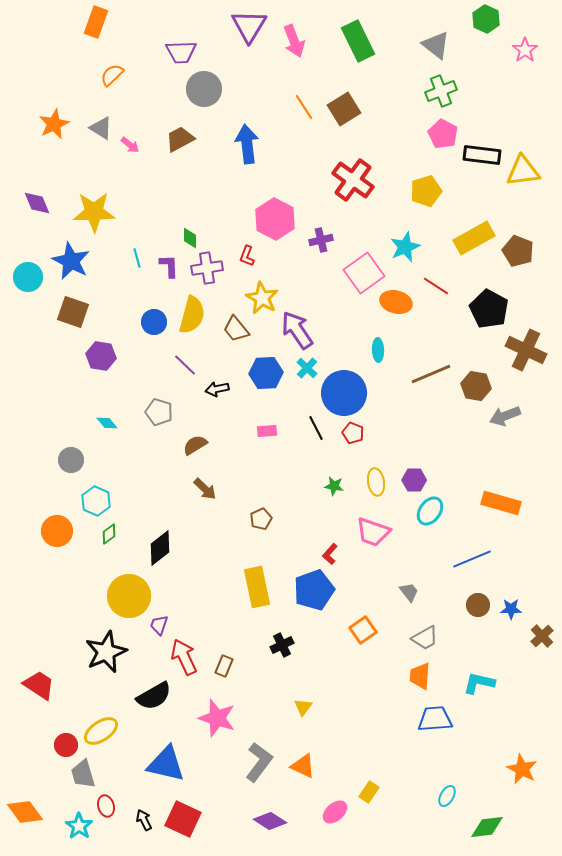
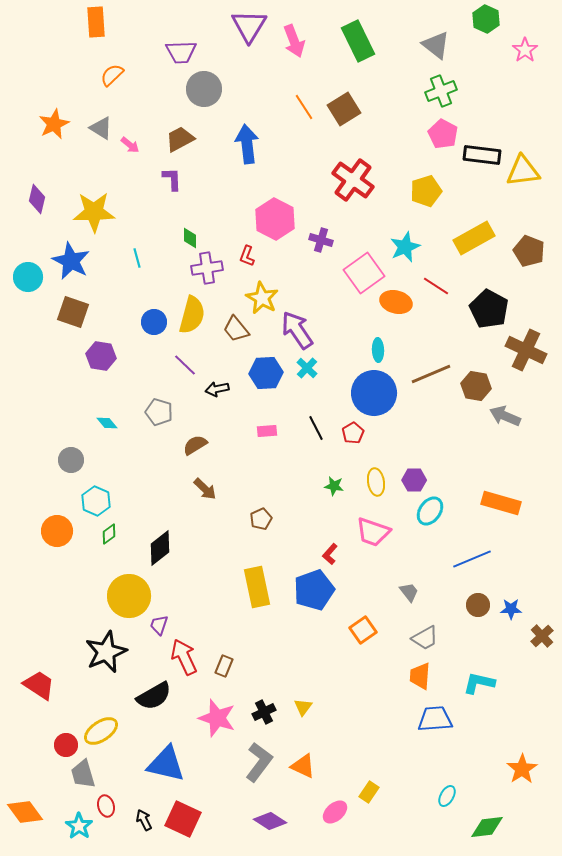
orange rectangle at (96, 22): rotated 24 degrees counterclockwise
purple diamond at (37, 203): moved 4 px up; rotated 36 degrees clockwise
purple cross at (321, 240): rotated 30 degrees clockwise
brown pentagon at (518, 251): moved 11 px right
purple L-shape at (169, 266): moved 3 px right, 87 px up
blue circle at (344, 393): moved 30 px right
gray arrow at (505, 416): rotated 44 degrees clockwise
red pentagon at (353, 433): rotated 20 degrees clockwise
black cross at (282, 645): moved 18 px left, 67 px down
orange star at (522, 769): rotated 12 degrees clockwise
